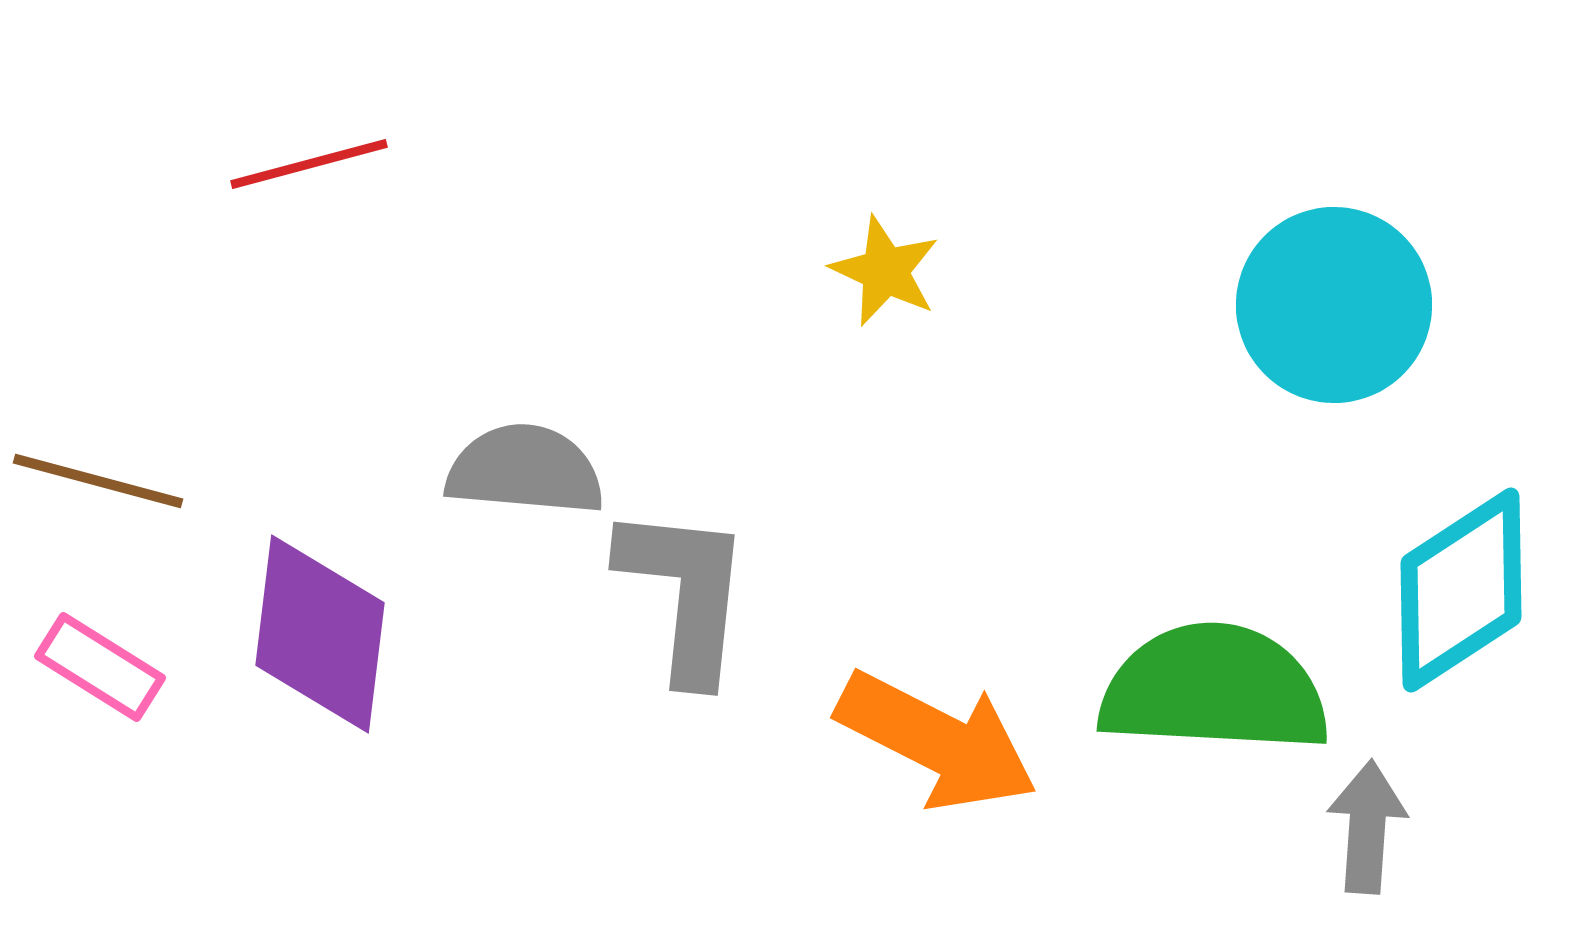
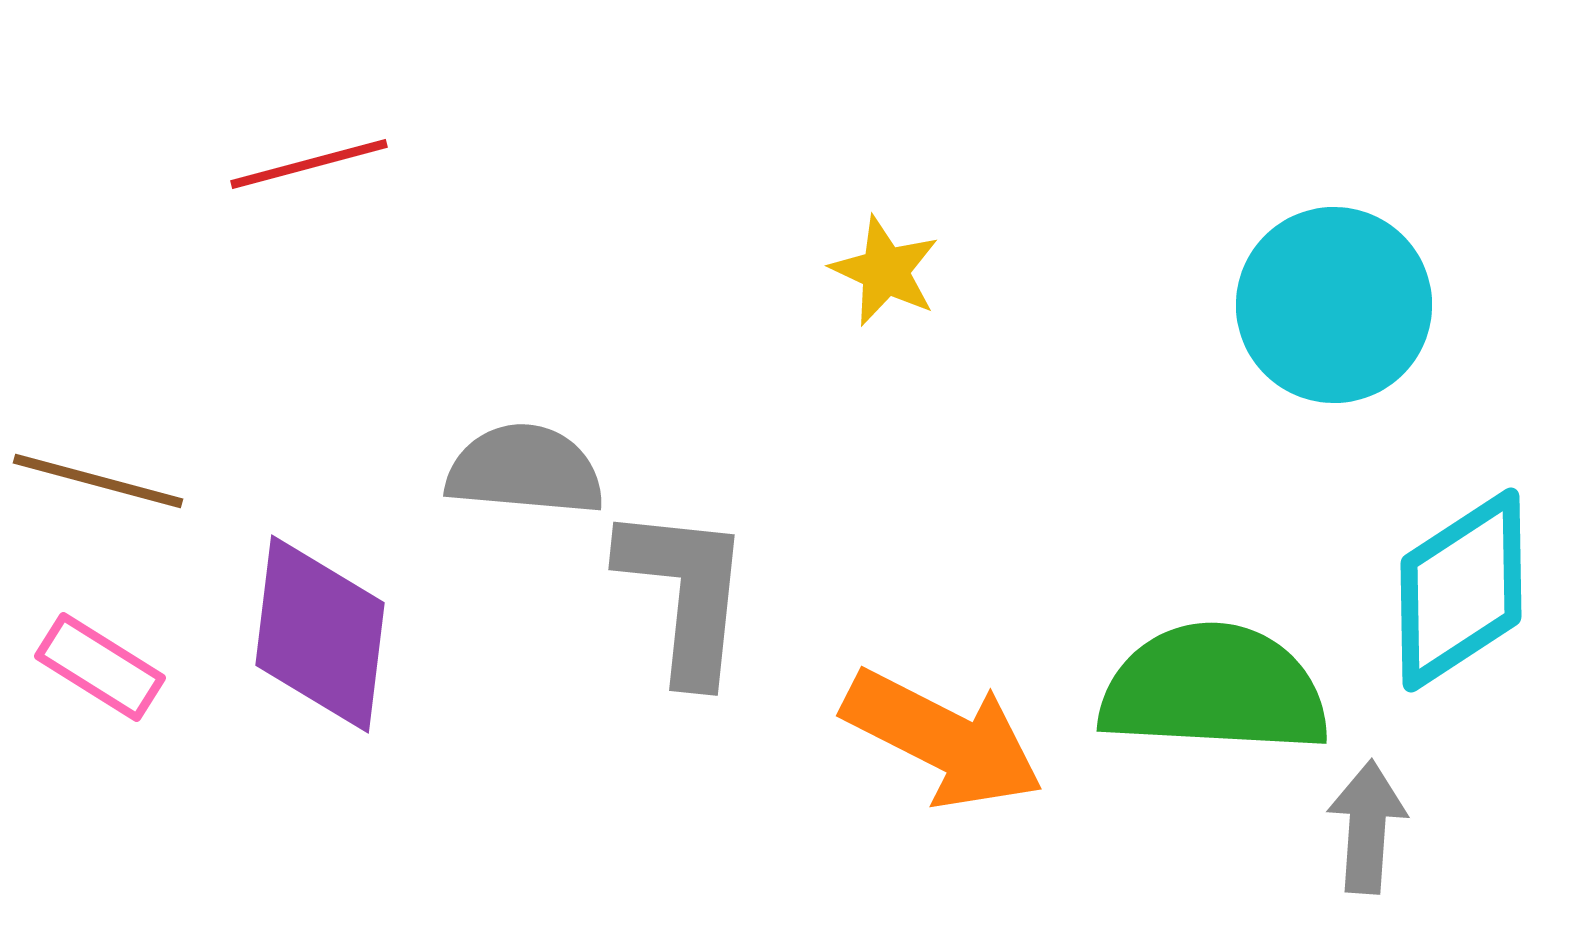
orange arrow: moved 6 px right, 2 px up
